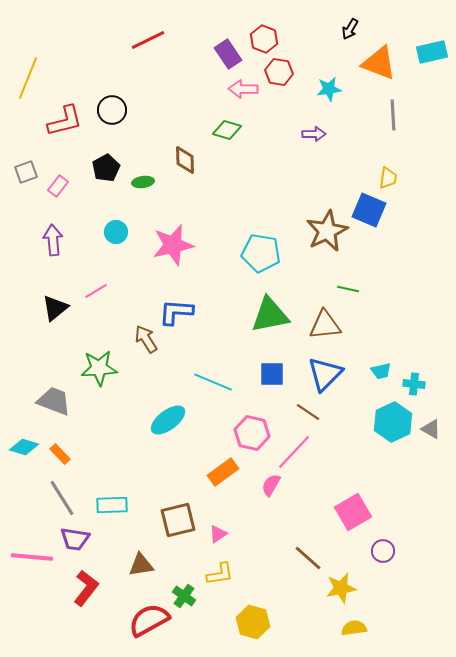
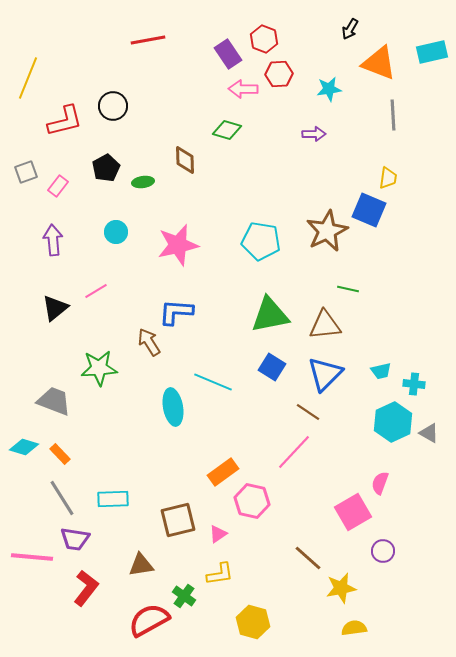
red line at (148, 40): rotated 16 degrees clockwise
red hexagon at (279, 72): moved 2 px down; rotated 12 degrees counterclockwise
black circle at (112, 110): moved 1 px right, 4 px up
pink star at (173, 245): moved 5 px right
cyan pentagon at (261, 253): moved 12 px up
brown arrow at (146, 339): moved 3 px right, 3 px down
blue square at (272, 374): moved 7 px up; rotated 32 degrees clockwise
cyan ellipse at (168, 420): moved 5 px right, 13 px up; rotated 63 degrees counterclockwise
gray triangle at (431, 429): moved 2 px left, 4 px down
pink hexagon at (252, 433): moved 68 px down
pink semicircle at (271, 485): moved 109 px right, 2 px up; rotated 10 degrees counterclockwise
cyan rectangle at (112, 505): moved 1 px right, 6 px up
